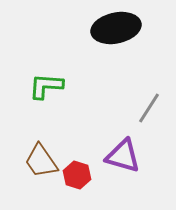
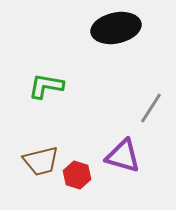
green L-shape: rotated 6 degrees clockwise
gray line: moved 2 px right
brown trapezoid: rotated 69 degrees counterclockwise
